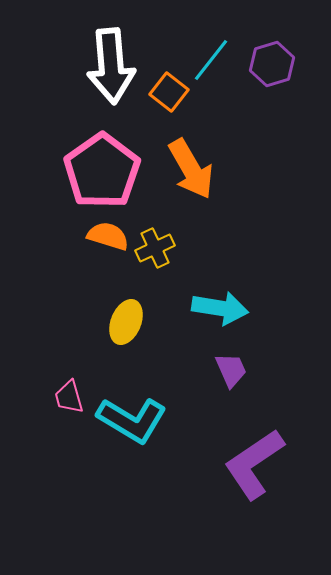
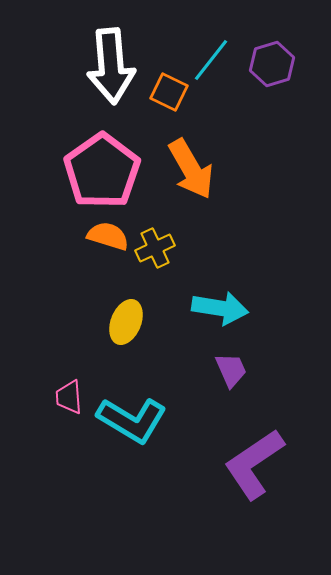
orange square: rotated 12 degrees counterclockwise
pink trapezoid: rotated 12 degrees clockwise
